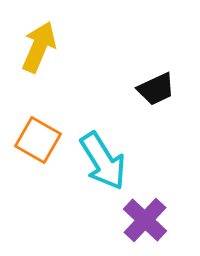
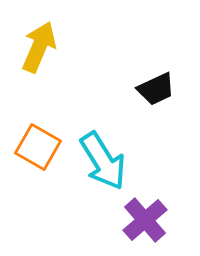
orange square: moved 7 px down
purple cross: rotated 6 degrees clockwise
